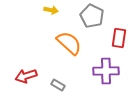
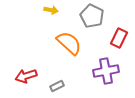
red rectangle: rotated 18 degrees clockwise
purple cross: rotated 10 degrees counterclockwise
gray rectangle: moved 1 px left, 1 px down; rotated 56 degrees counterclockwise
